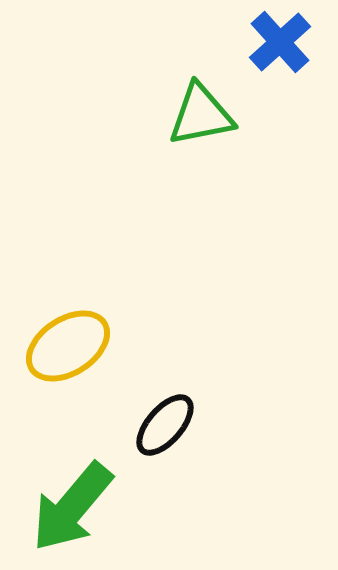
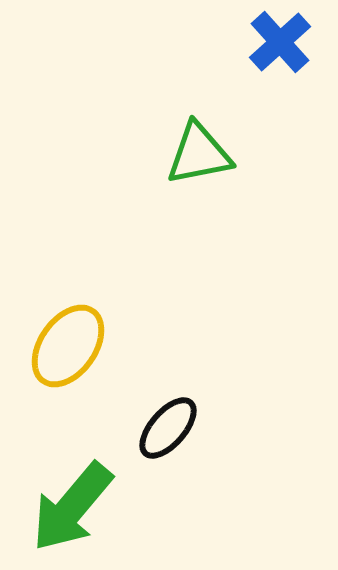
green triangle: moved 2 px left, 39 px down
yellow ellipse: rotated 22 degrees counterclockwise
black ellipse: moved 3 px right, 3 px down
